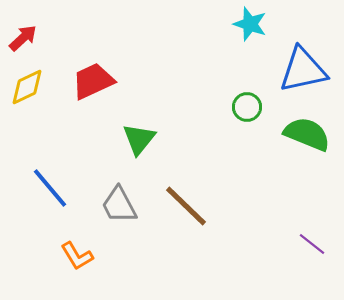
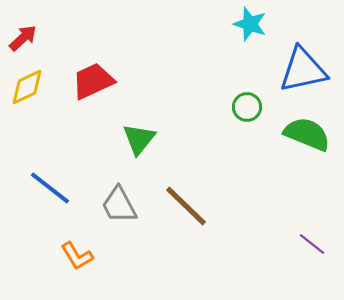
blue line: rotated 12 degrees counterclockwise
